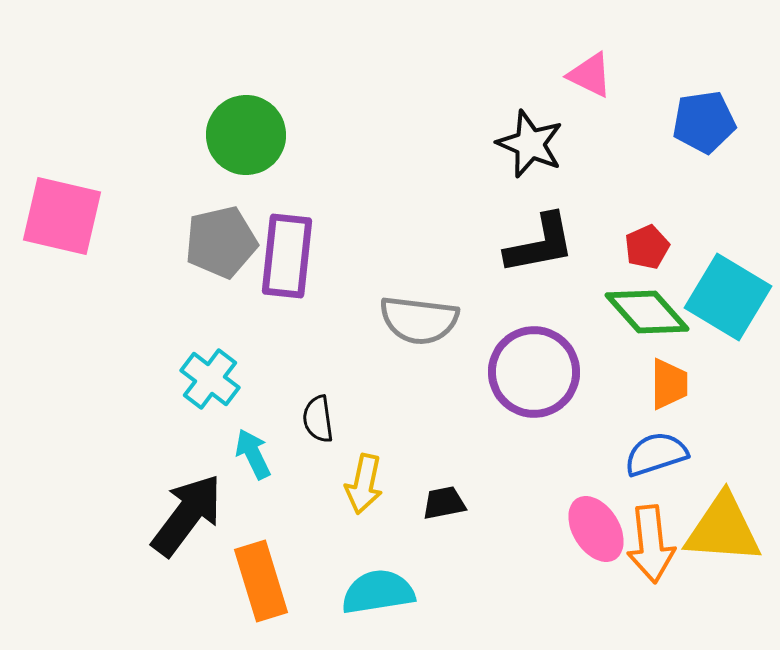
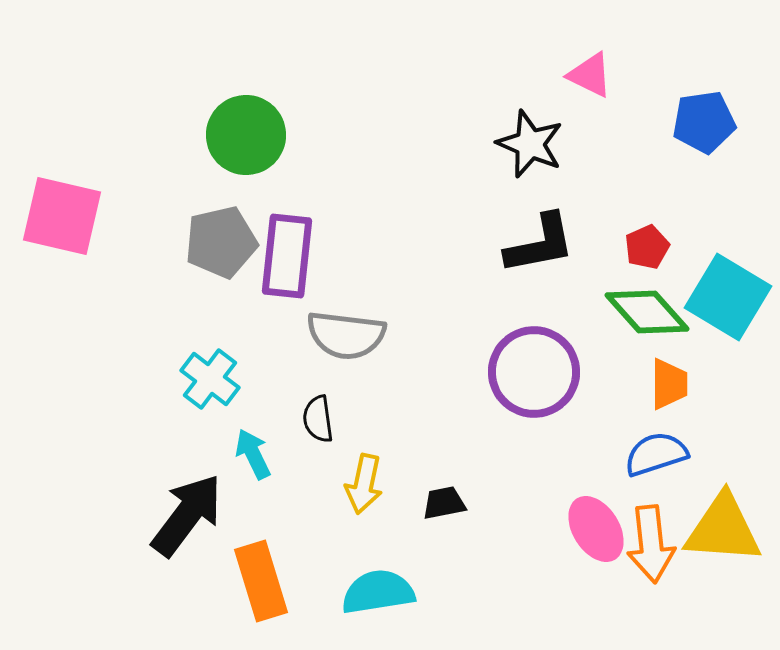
gray semicircle: moved 73 px left, 15 px down
